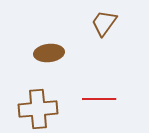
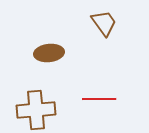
brown trapezoid: rotated 108 degrees clockwise
brown cross: moved 2 px left, 1 px down
